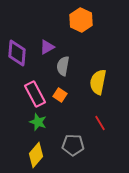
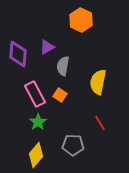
purple diamond: moved 1 px right, 1 px down
green star: rotated 18 degrees clockwise
